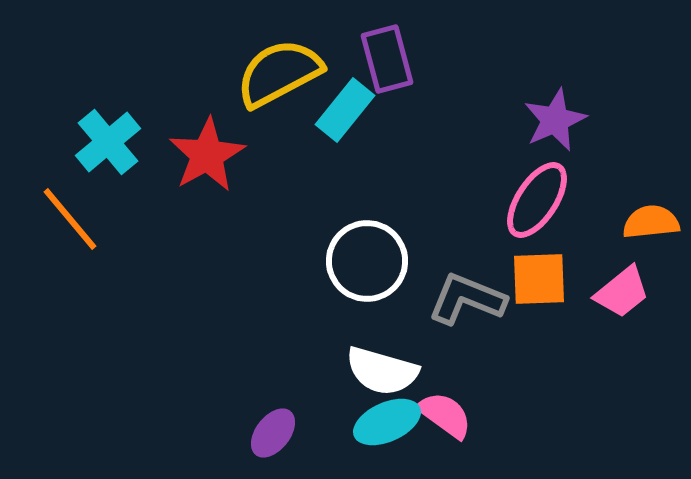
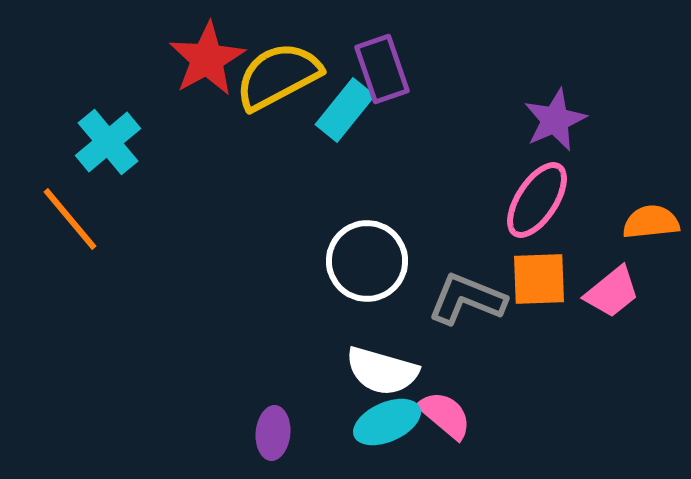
purple rectangle: moved 5 px left, 10 px down; rotated 4 degrees counterclockwise
yellow semicircle: moved 1 px left, 3 px down
red star: moved 96 px up
pink trapezoid: moved 10 px left
pink semicircle: rotated 4 degrees clockwise
purple ellipse: rotated 33 degrees counterclockwise
